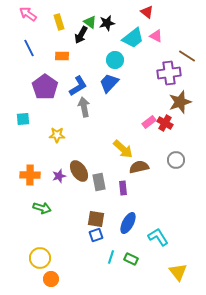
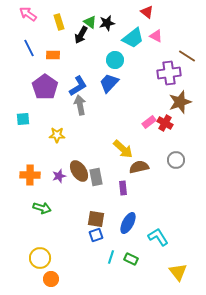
orange rectangle: moved 9 px left, 1 px up
gray arrow: moved 4 px left, 2 px up
gray rectangle: moved 3 px left, 5 px up
